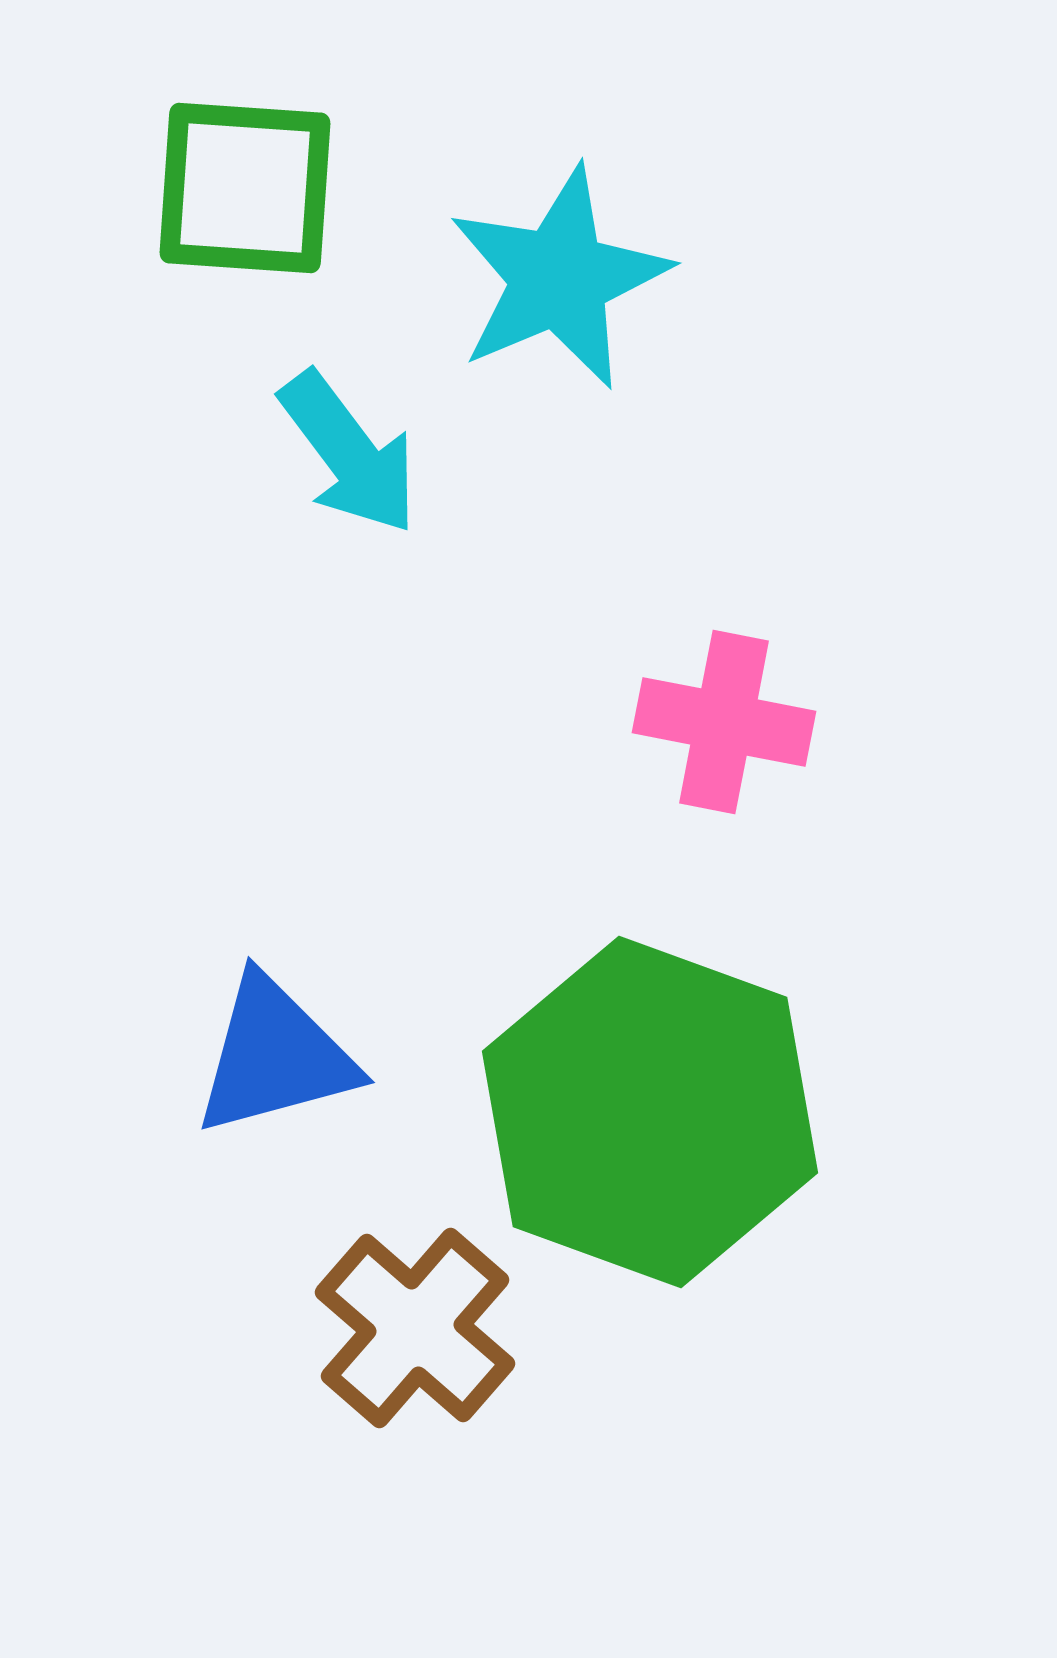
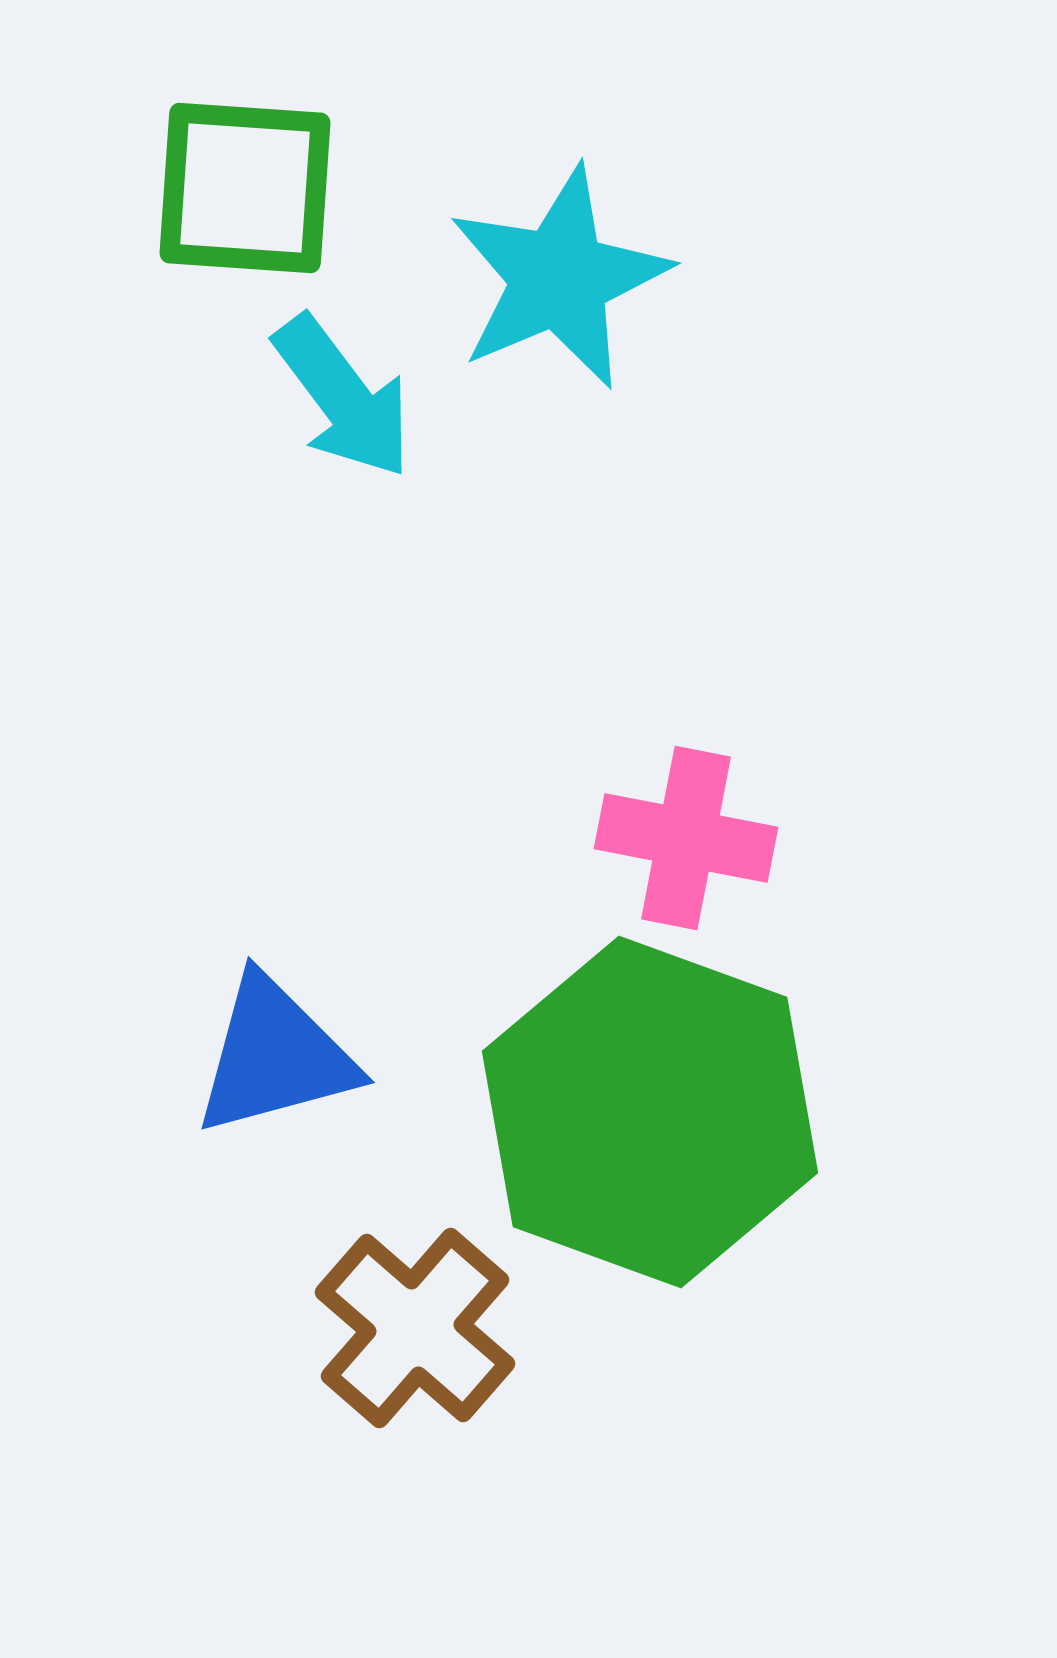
cyan arrow: moved 6 px left, 56 px up
pink cross: moved 38 px left, 116 px down
